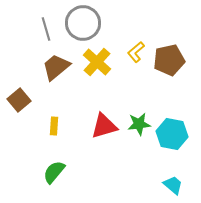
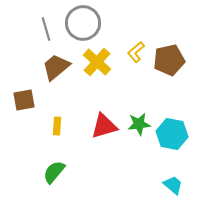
brown square: moved 5 px right; rotated 30 degrees clockwise
yellow rectangle: moved 3 px right
